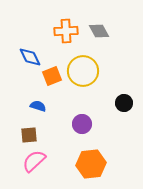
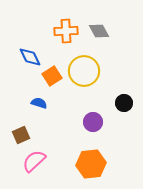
yellow circle: moved 1 px right
orange square: rotated 12 degrees counterclockwise
blue semicircle: moved 1 px right, 3 px up
purple circle: moved 11 px right, 2 px up
brown square: moved 8 px left; rotated 18 degrees counterclockwise
